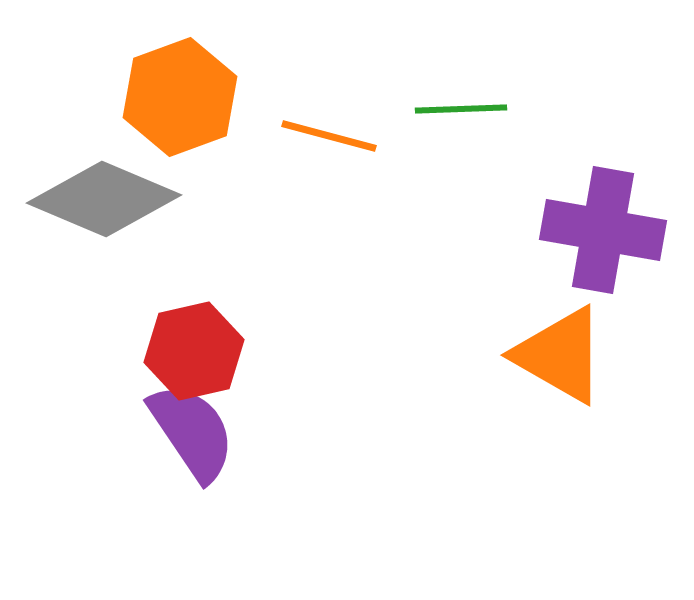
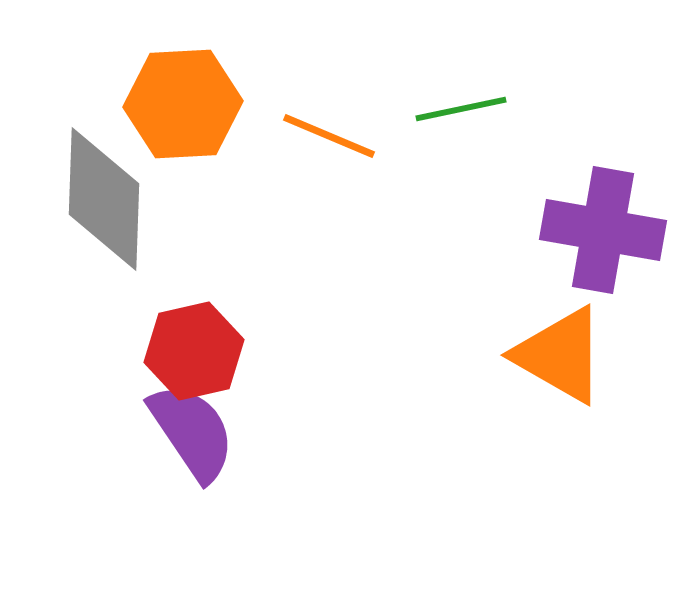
orange hexagon: moved 3 px right, 7 px down; rotated 17 degrees clockwise
green line: rotated 10 degrees counterclockwise
orange line: rotated 8 degrees clockwise
gray diamond: rotated 69 degrees clockwise
